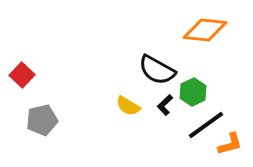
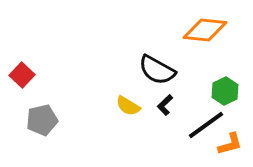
green hexagon: moved 32 px right, 1 px up
